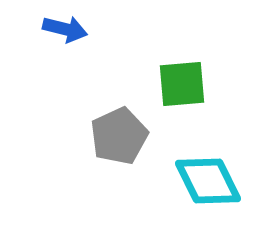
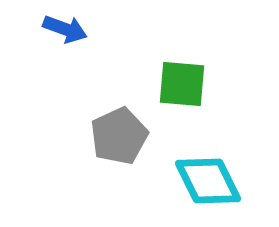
blue arrow: rotated 6 degrees clockwise
green square: rotated 10 degrees clockwise
